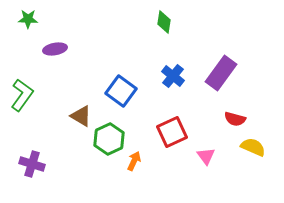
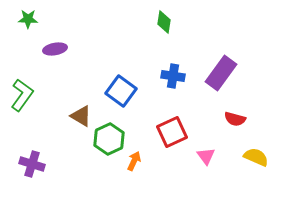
blue cross: rotated 30 degrees counterclockwise
yellow semicircle: moved 3 px right, 10 px down
